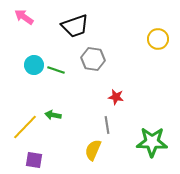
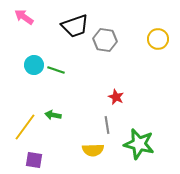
gray hexagon: moved 12 px right, 19 px up
red star: rotated 14 degrees clockwise
yellow line: rotated 8 degrees counterclockwise
green star: moved 13 px left, 2 px down; rotated 12 degrees clockwise
yellow semicircle: rotated 115 degrees counterclockwise
